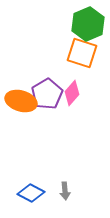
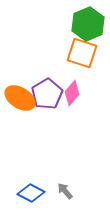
orange ellipse: moved 1 px left, 3 px up; rotated 16 degrees clockwise
gray arrow: rotated 144 degrees clockwise
